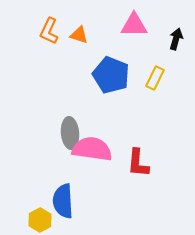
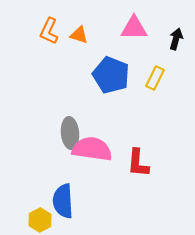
pink triangle: moved 3 px down
